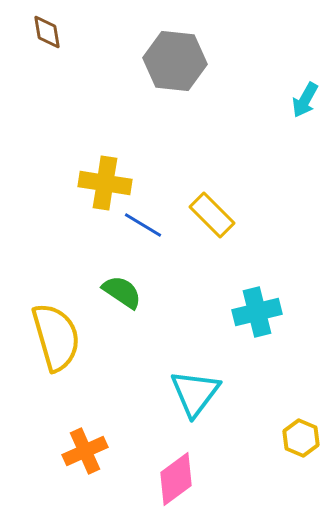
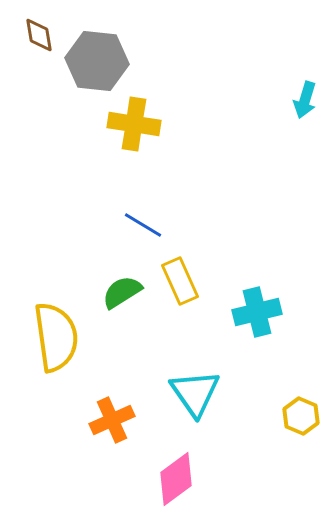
brown diamond: moved 8 px left, 3 px down
gray hexagon: moved 78 px left
cyan arrow: rotated 12 degrees counterclockwise
yellow cross: moved 29 px right, 59 px up
yellow rectangle: moved 32 px left, 66 px down; rotated 21 degrees clockwise
green semicircle: rotated 66 degrees counterclockwise
yellow semicircle: rotated 8 degrees clockwise
cyan triangle: rotated 12 degrees counterclockwise
yellow hexagon: moved 22 px up
orange cross: moved 27 px right, 31 px up
